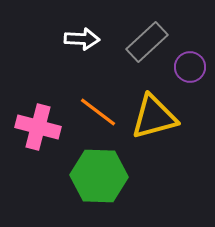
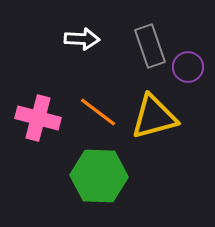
gray rectangle: moved 3 px right, 4 px down; rotated 66 degrees counterclockwise
purple circle: moved 2 px left
pink cross: moved 9 px up
